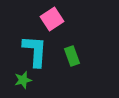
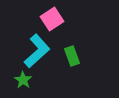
cyan L-shape: moved 2 px right; rotated 44 degrees clockwise
green star: rotated 24 degrees counterclockwise
